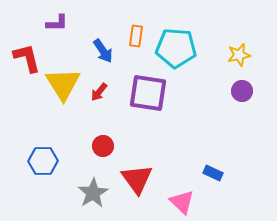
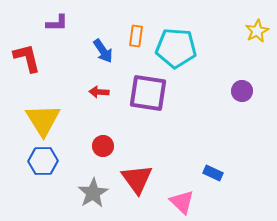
yellow star: moved 18 px right, 24 px up; rotated 15 degrees counterclockwise
yellow triangle: moved 20 px left, 36 px down
red arrow: rotated 54 degrees clockwise
